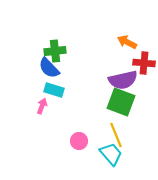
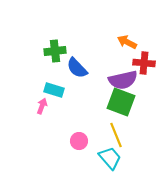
blue semicircle: moved 28 px right
cyan trapezoid: moved 1 px left, 4 px down
